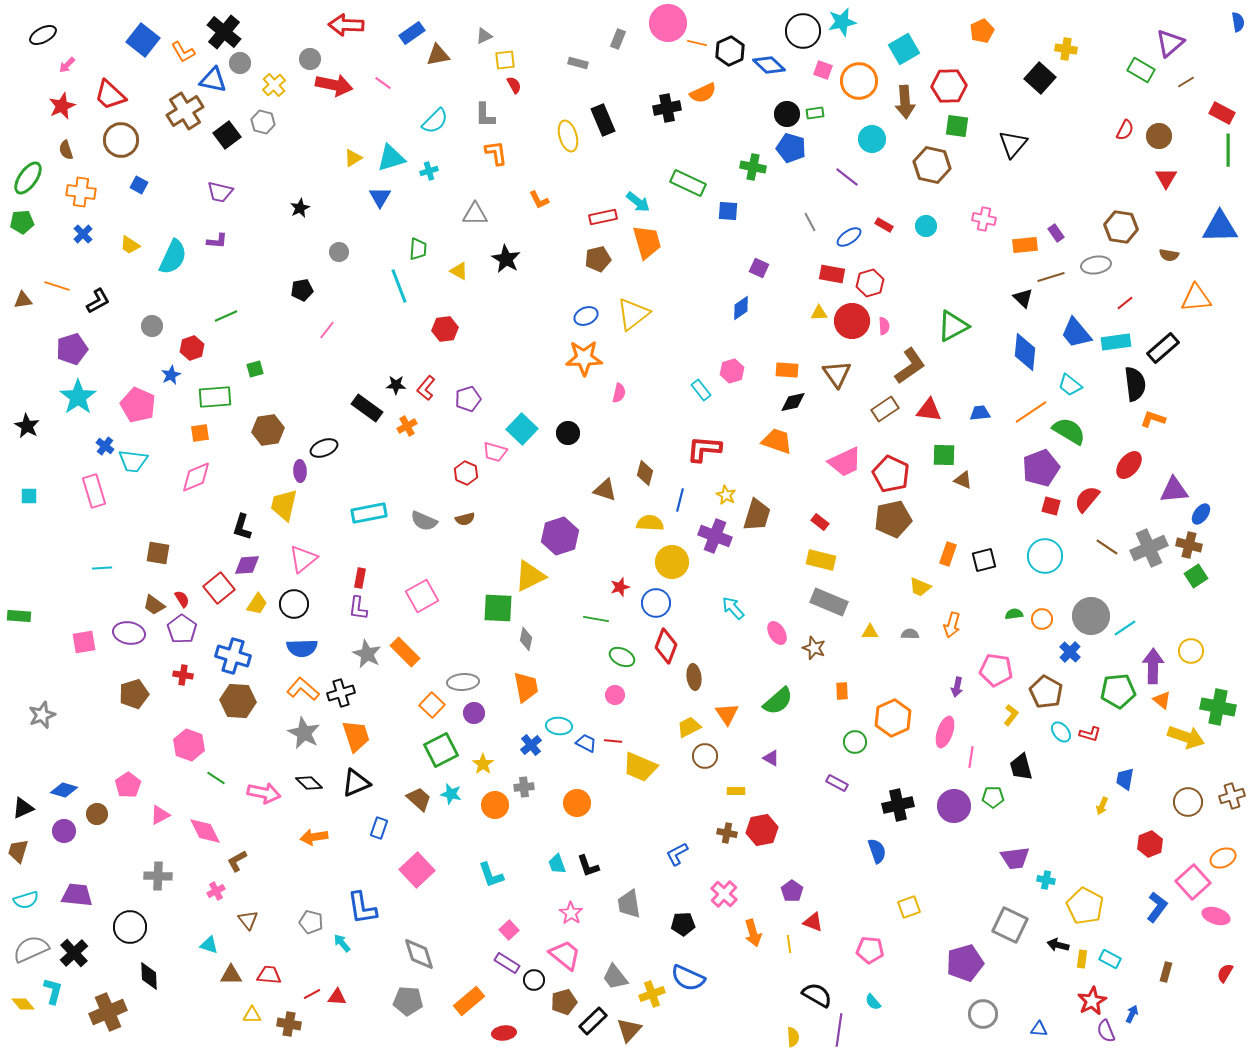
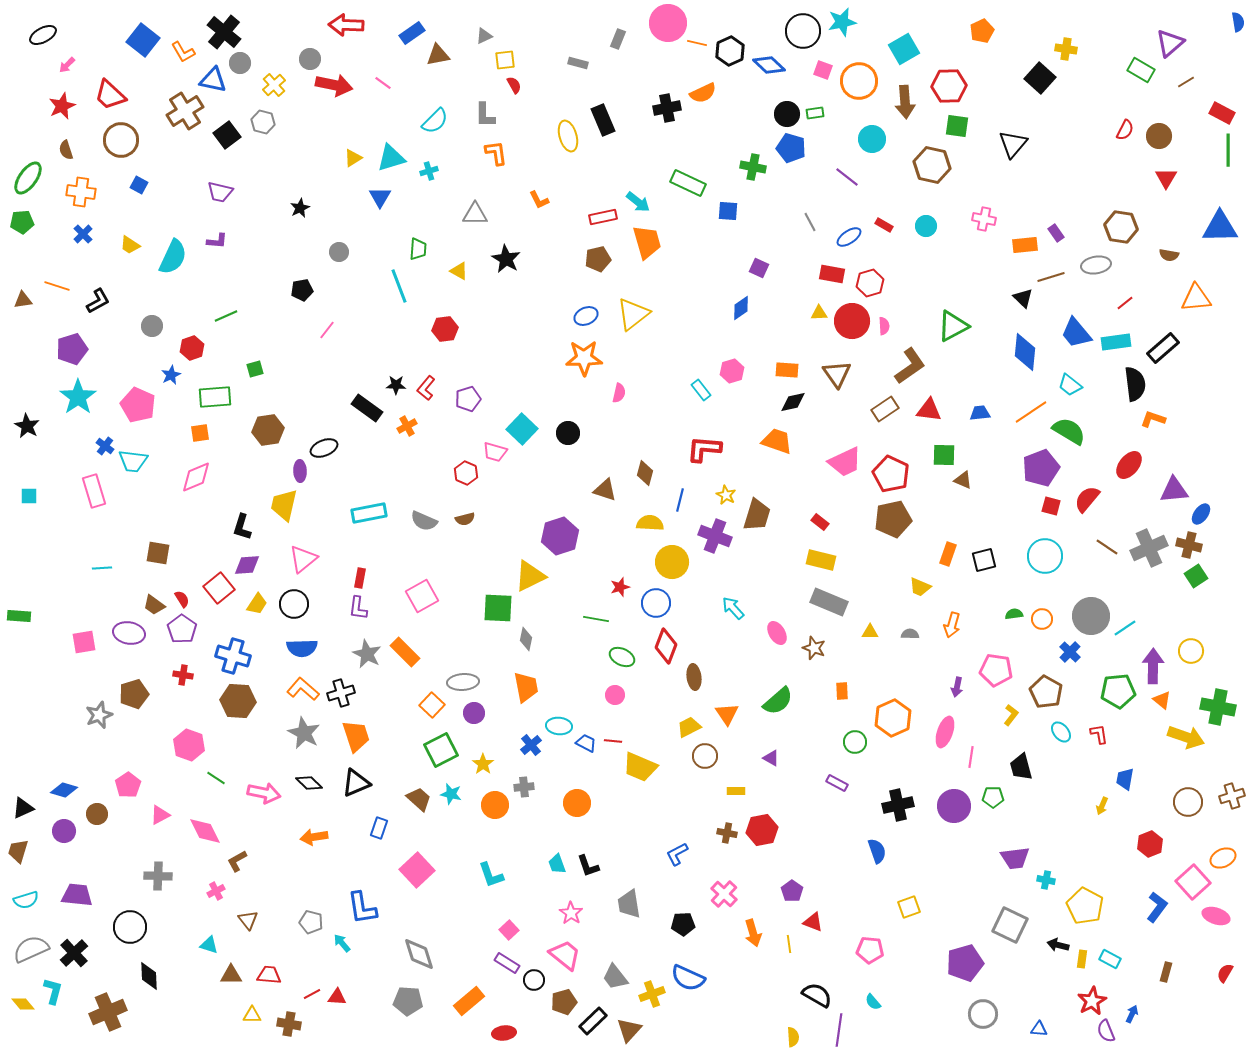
gray star at (42, 715): moved 57 px right
red L-shape at (1090, 734): moved 9 px right; rotated 115 degrees counterclockwise
